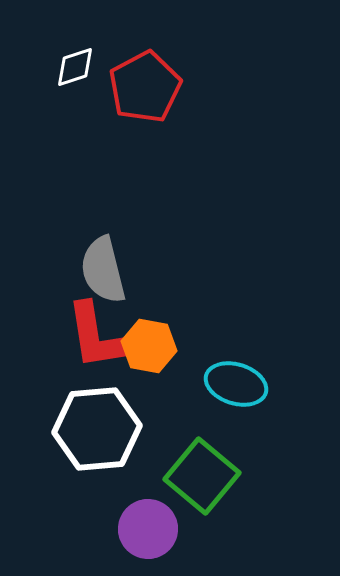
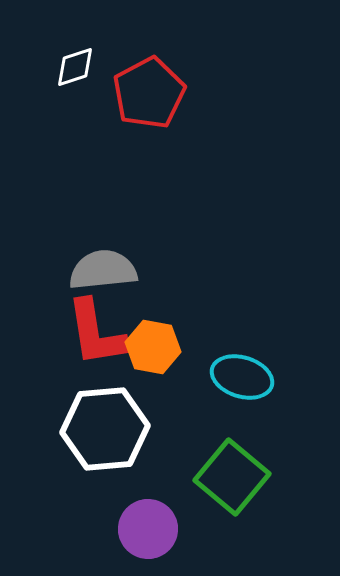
red pentagon: moved 4 px right, 6 px down
gray semicircle: rotated 98 degrees clockwise
red L-shape: moved 3 px up
orange hexagon: moved 4 px right, 1 px down
cyan ellipse: moved 6 px right, 7 px up
white hexagon: moved 8 px right
green square: moved 30 px right, 1 px down
